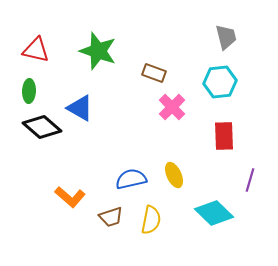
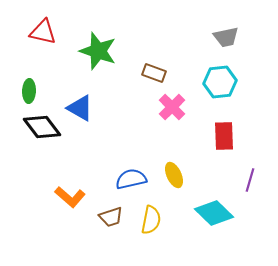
gray trapezoid: rotated 92 degrees clockwise
red triangle: moved 7 px right, 18 px up
black diamond: rotated 12 degrees clockwise
